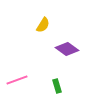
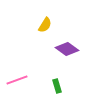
yellow semicircle: moved 2 px right
